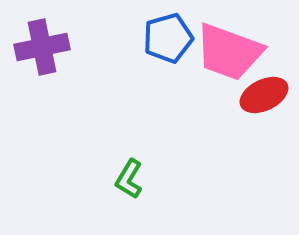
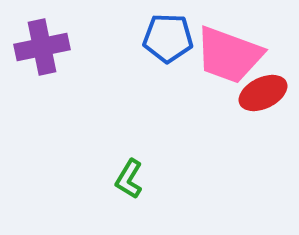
blue pentagon: rotated 18 degrees clockwise
pink trapezoid: moved 3 px down
red ellipse: moved 1 px left, 2 px up
